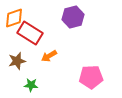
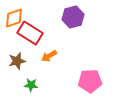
pink pentagon: moved 1 px left, 4 px down
